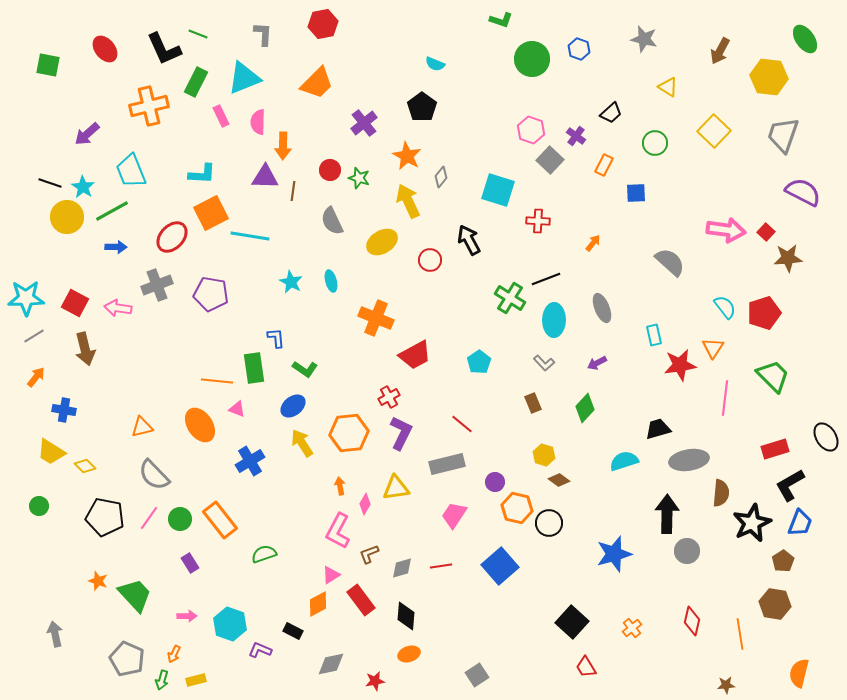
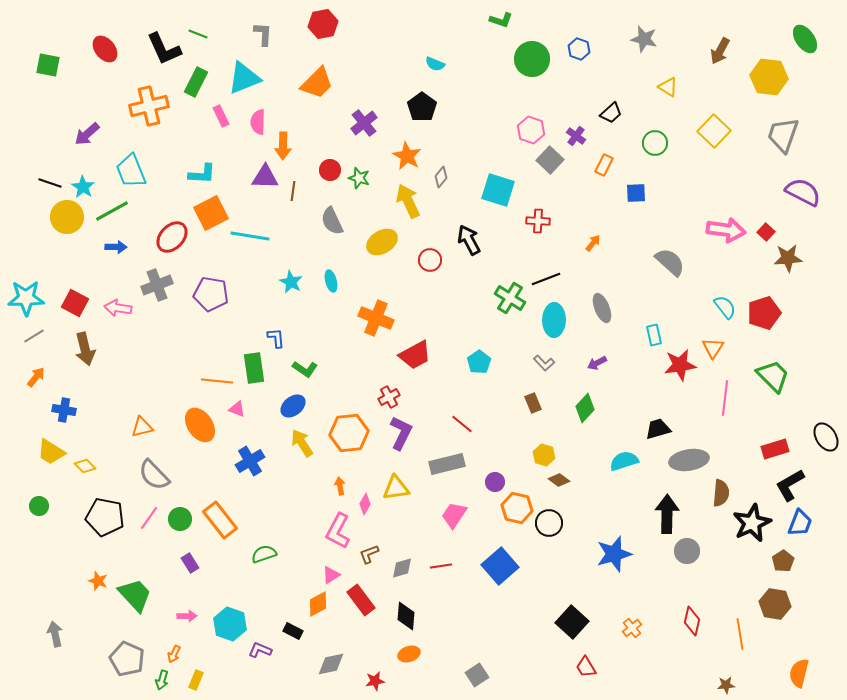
yellow rectangle at (196, 680): rotated 54 degrees counterclockwise
